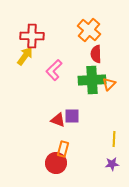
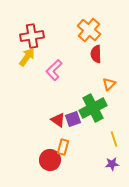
red cross: rotated 10 degrees counterclockwise
yellow arrow: moved 2 px right, 1 px down
green cross: moved 1 px right, 28 px down; rotated 24 degrees counterclockwise
purple square: moved 1 px right, 3 px down; rotated 21 degrees counterclockwise
red triangle: rotated 14 degrees clockwise
yellow line: rotated 21 degrees counterclockwise
orange rectangle: moved 2 px up
red circle: moved 6 px left, 3 px up
